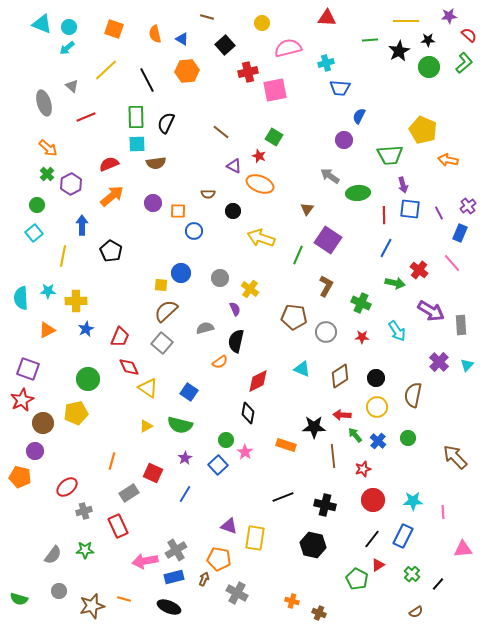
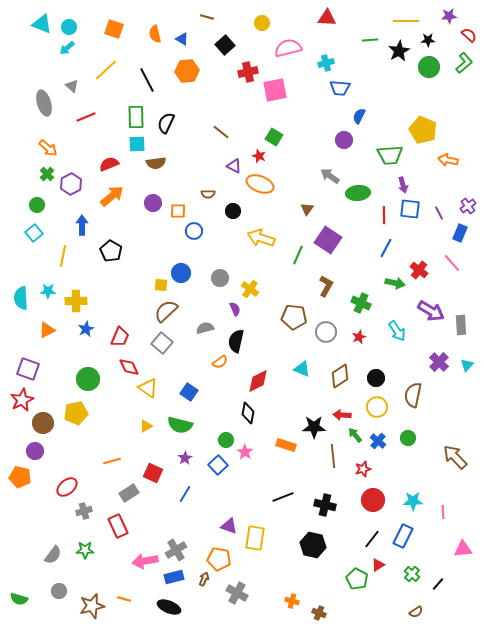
red star at (362, 337): moved 3 px left; rotated 24 degrees counterclockwise
orange line at (112, 461): rotated 60 degrees clockwise
